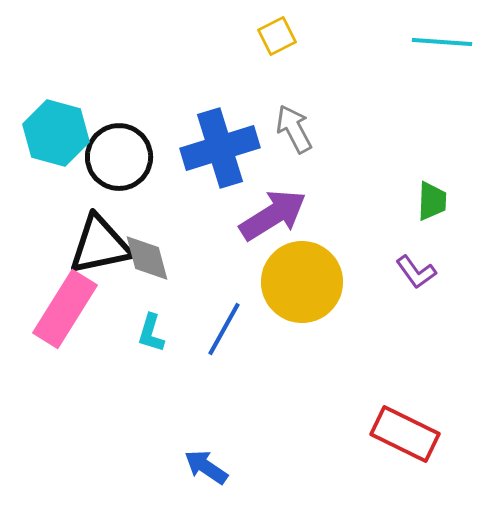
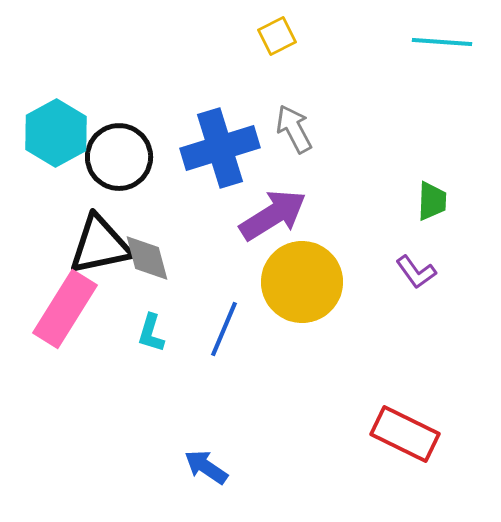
cyan hexagon: rotated 16 degrees clockwise
blue line: rotated 6 degrees counterclockwise
